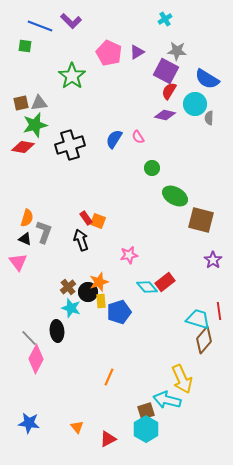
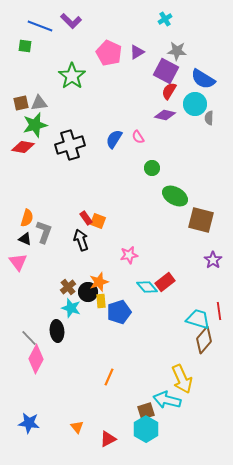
blue semicircle at (207, 79): moved 4 px left
